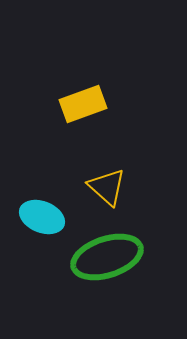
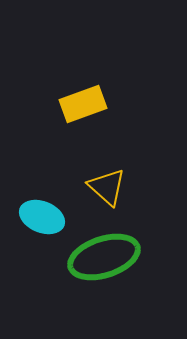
green ellipse: moved 3 px left
